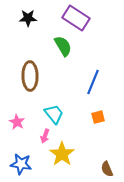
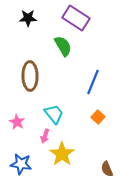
orange square: rotated 32 degrees counterclockwise
